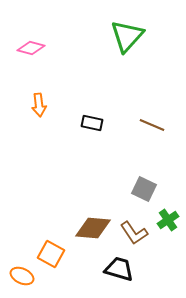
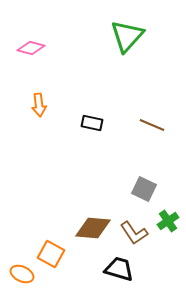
green cross: moved 1 px down
orange ellipse: moved 2 px up
